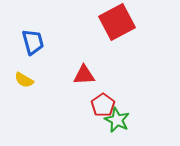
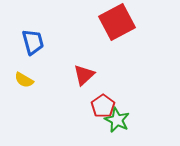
red triangle: rotated 40 degrees counterclockwise
red pentagon: moved 1 px down
